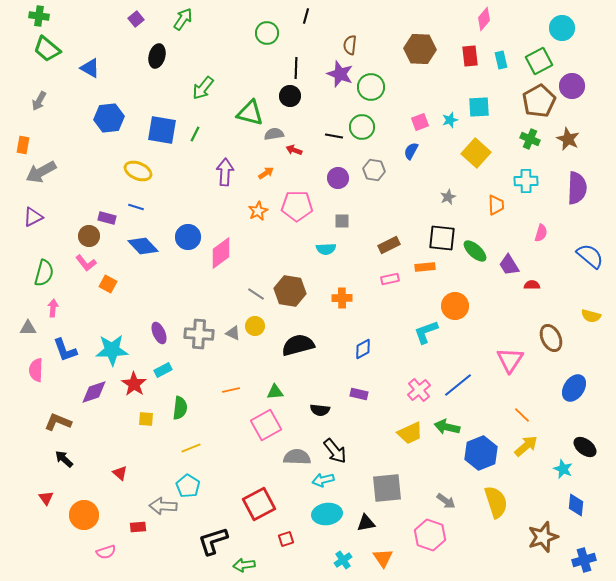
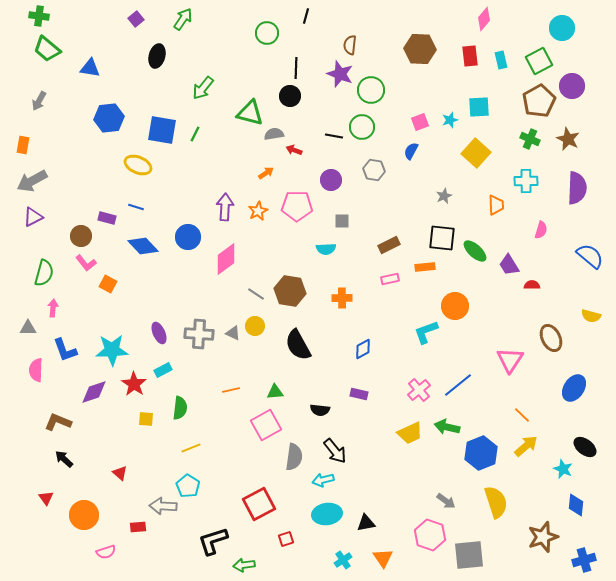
blue triangle at (90, 68): rotated 20 degrees counterclockwise
green circle at (371, 87): moved 3 px down
yellow ellipse at (138, 171): moved 6 px up
gray arrow at (41, 172): moved 9 px left, 9 px down
purple arrow at (225, 172): moved 35 px down
purple circle at (338, 178): moved 7 px left, 2 px down
gray star at (448, 197): moved 4 px left, 1 px up
pink semicircle at (541, 233): moved 3 px up
brown circle at (89, 236): moved 8 px left
pink diamond at (221, 253): moved 5 px right, 6 px down
black semicircle at (298, 345): rotated 104 degrees counterclockwise
gray semicircle at (297, 457): moved 3 px left; rotated 96 degrees clockwise
gray square at (387, 488): moved 82 px right, 67 px down
